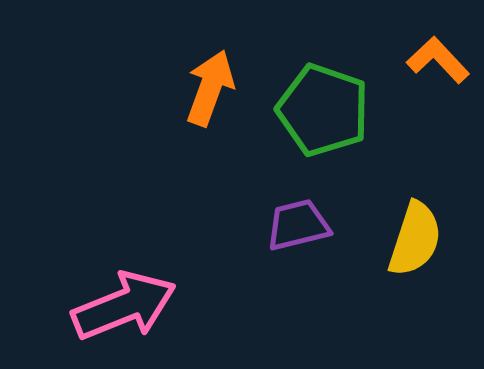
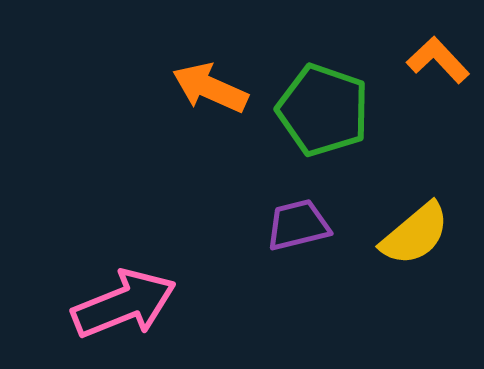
orange arrow: rotated 86 degrees counterclockwise
yellow semicircle: moved 5 px up; rotated 32 degrees clockwise
pink arrow: moved 2 px up
